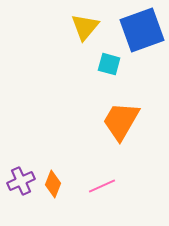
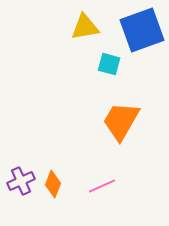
yellow triangle: rotated 40 degrees clockwise
